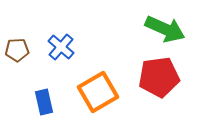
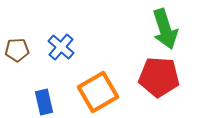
green arrow: rotated 48 degrees clockwise
red pentagon: rotated 12 degrees clockwise
